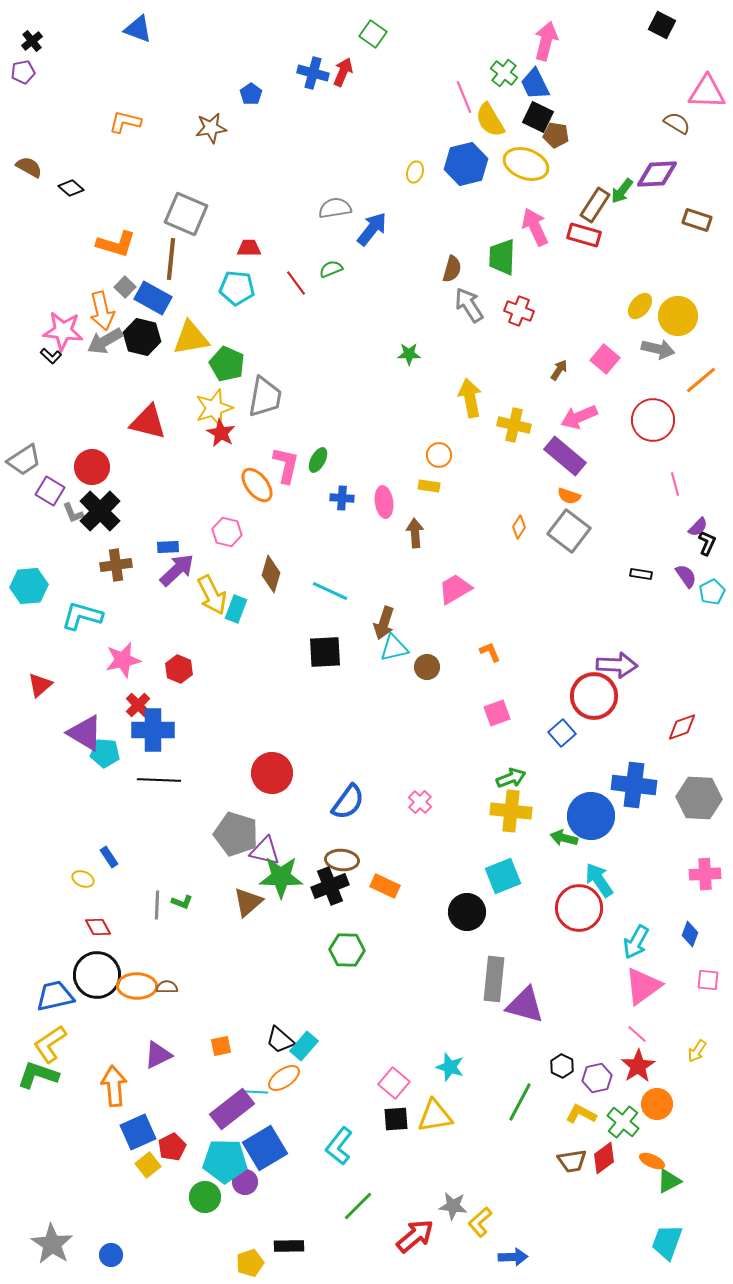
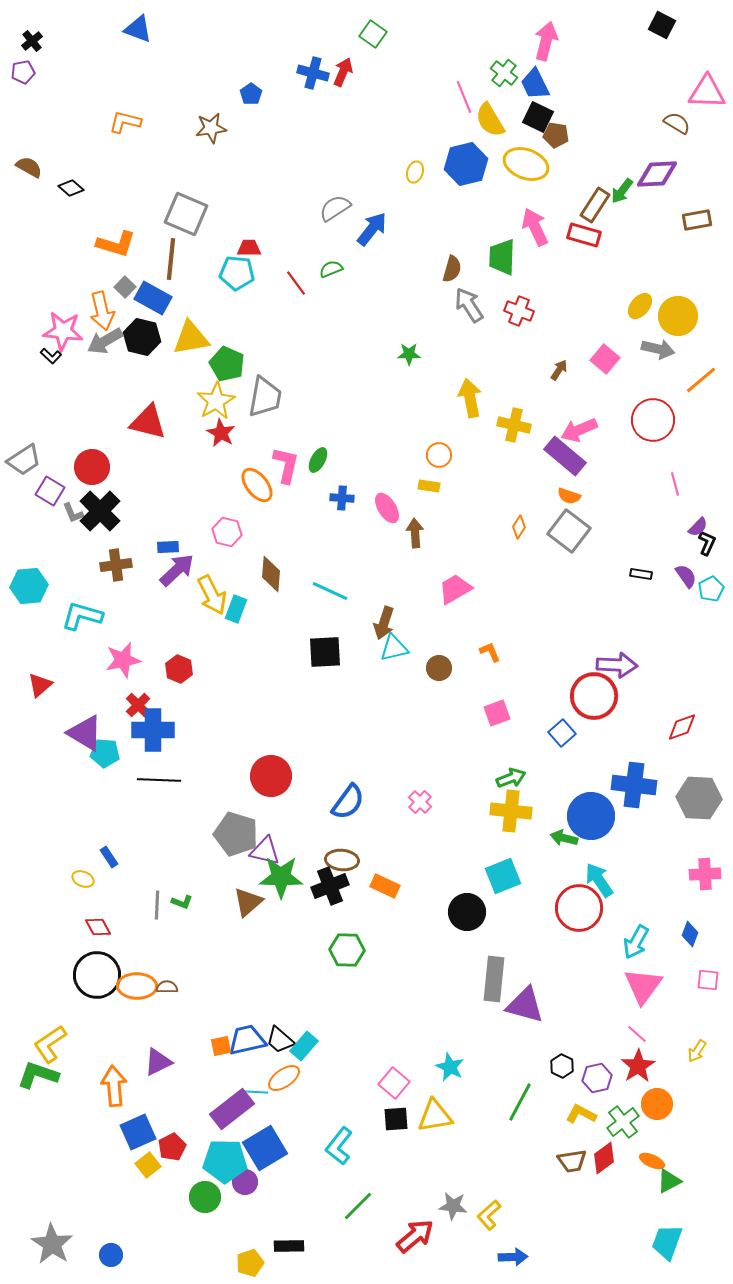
gray semicircle at (335, 208): rotated 24 degrees counterclockwise
brown rectangle at (697, 220): rotated 28 degrees counterclockwise
cyan pentagon at (237, 288): moved 15 px up
yellow star at (214, 408): moved 2 px right, 7 px up; rotated 12 degrees counterclockwise
pink arrow at (579, 417): moved 13 px down
pink ellipse at (384, 502): moved 3 px right, 6 px down; rotated 24 degrees counterclockwise
brown diamond at (271, 574): rotated 12 degrees counterclockwise
cyan pentagon at (712, 592): moved 1 px left, 3 px up
brown circle at (427, 667): moved 12 px right, 1 px down
red circle at (272, 773): moved 1 px left, 3 px down
pink triangle at (643, 986): rotated 18 degrees counterclockwise
blue trapezoid at (55, 996): moved 192 px right, 44 px down
purple triangle at (158, 1055): moved 7 px down
cyan star at (450, 1067): rotated 8 degrees clockwise
green cross at (623, 1122): rotated 12 degrees clockwise
yellow L-shape at (480, 1222): moved 9 px right, 7 px up
